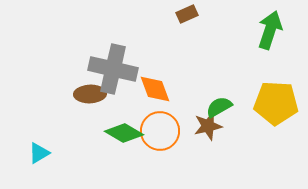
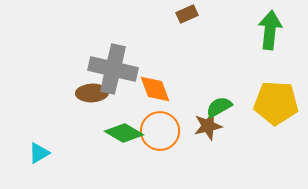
green arrow: rotated 12 degrees counterclockwise
brown ellipse: moved 2 px right, 1 px up
